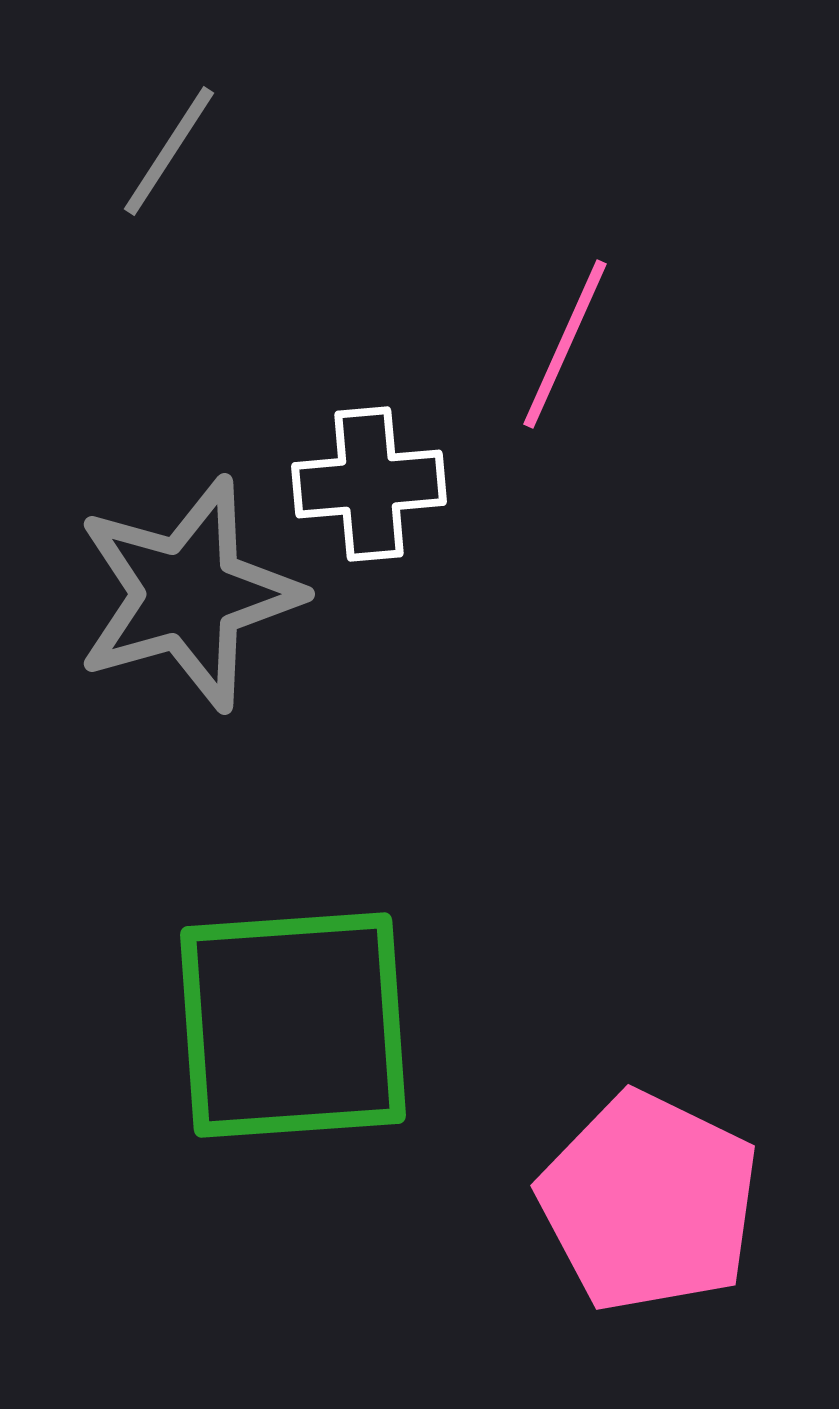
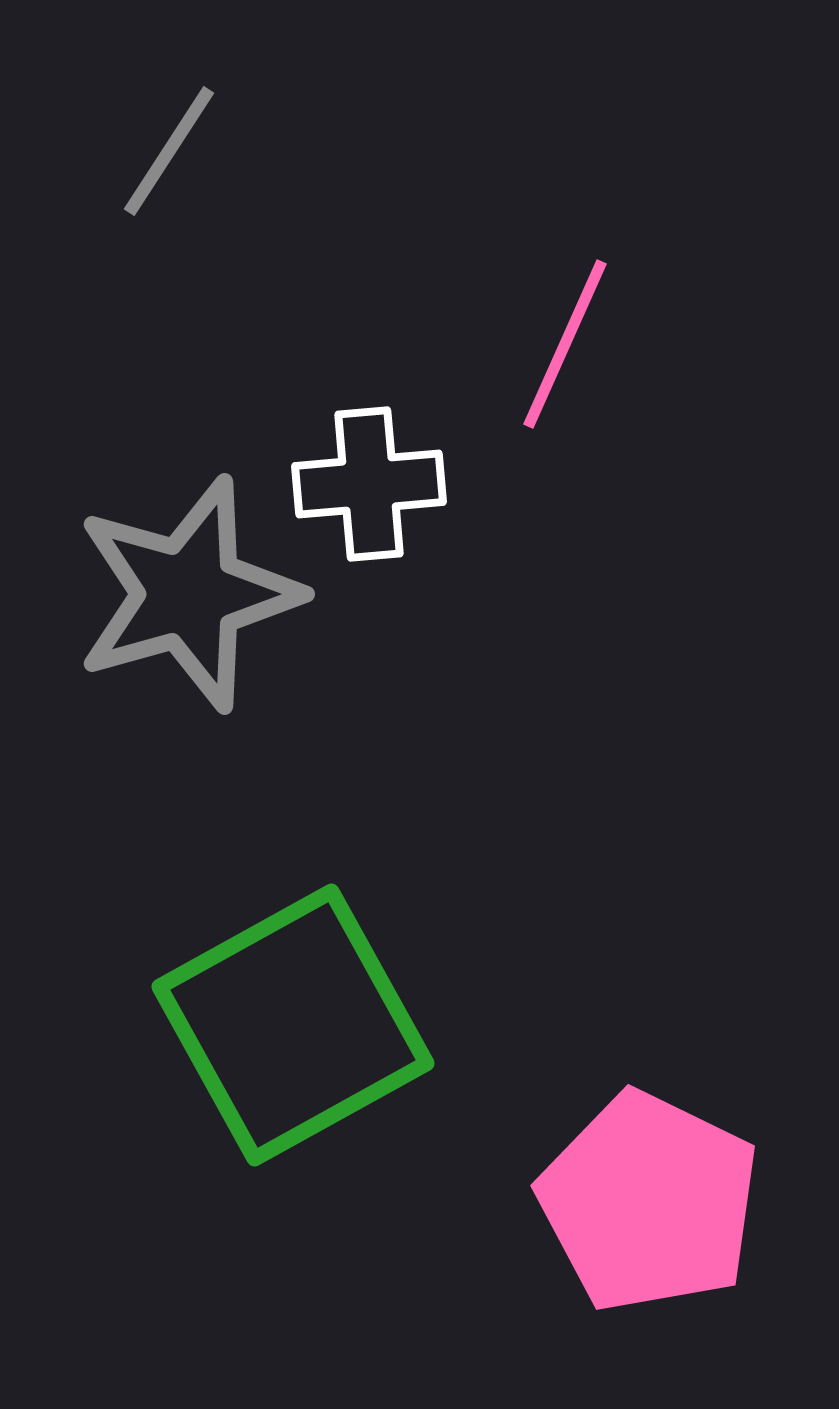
green square: rotated 25 degrees counterclockwise
